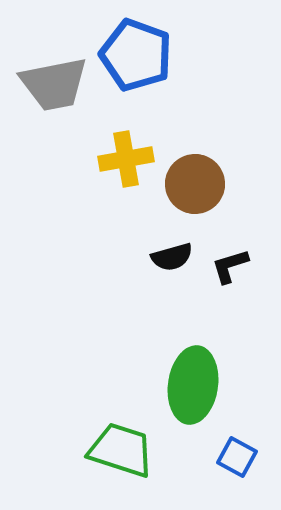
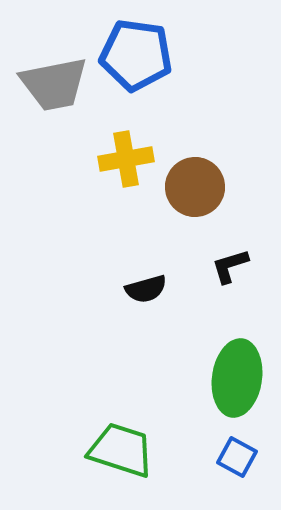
blue pentagon: rotated 12 degrees counterclockwise
brown circle: moved 3 px down
black semicircle: moved 26 px left, 32 px down
green ellipse: moved 44 px right, 7 px up
